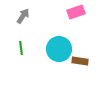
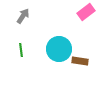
pink rectangle: moved 10 px right; rotated 18 degrees counterclockwise
green line: moved 2 px down
